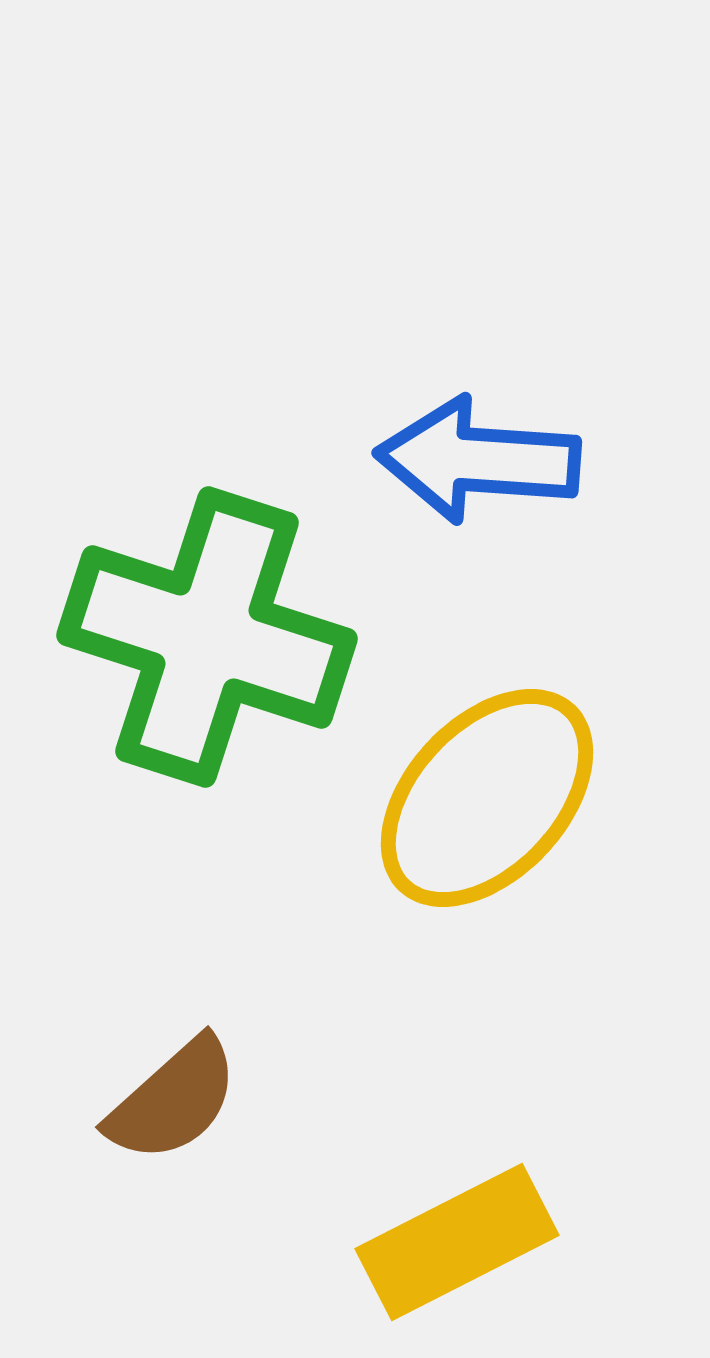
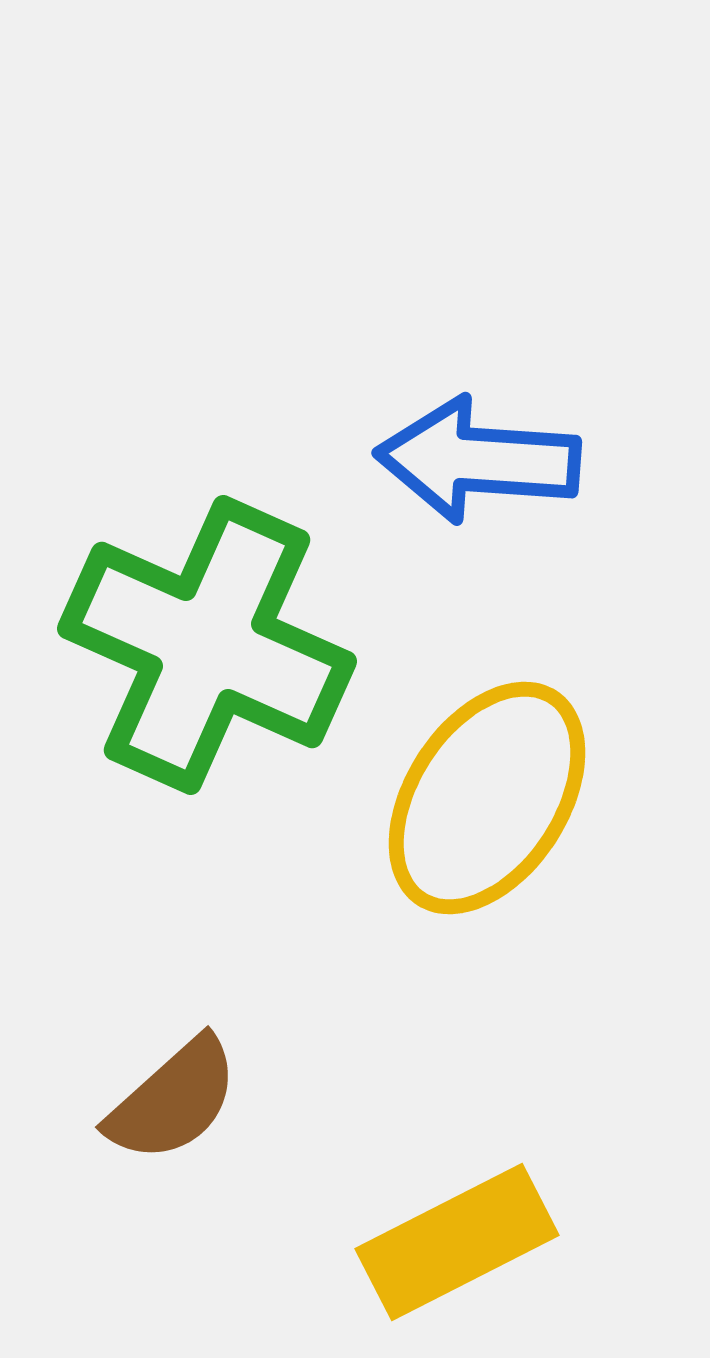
green cross: moved 8 px down; rotated 6 degrees clockwise
yellow ellipse: rotated 10 degrees counterclockwise
